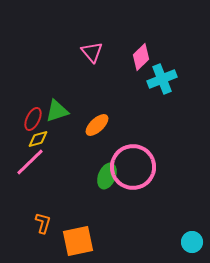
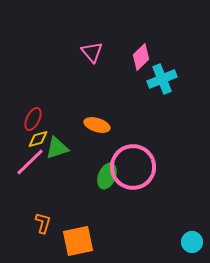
green triangle: moved 37 px down
orange ellipse: rotated 60 degrees clockwise
